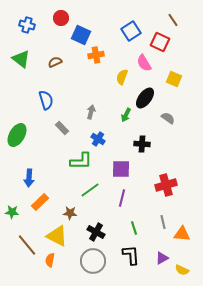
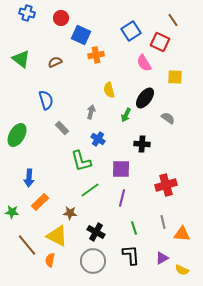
blue cross at (27, 25): moved 12 px up
yellow semicircle at (122, 77): moved 13 px left, 13 px down; rotated 35 degrees counterclockwise
yellow square at (174, 79): moved 1 px right, 2 px up; rotated 21 degrees counterclockwise
green L-shape at (81, 161): rotated 75 degrees clockwise
